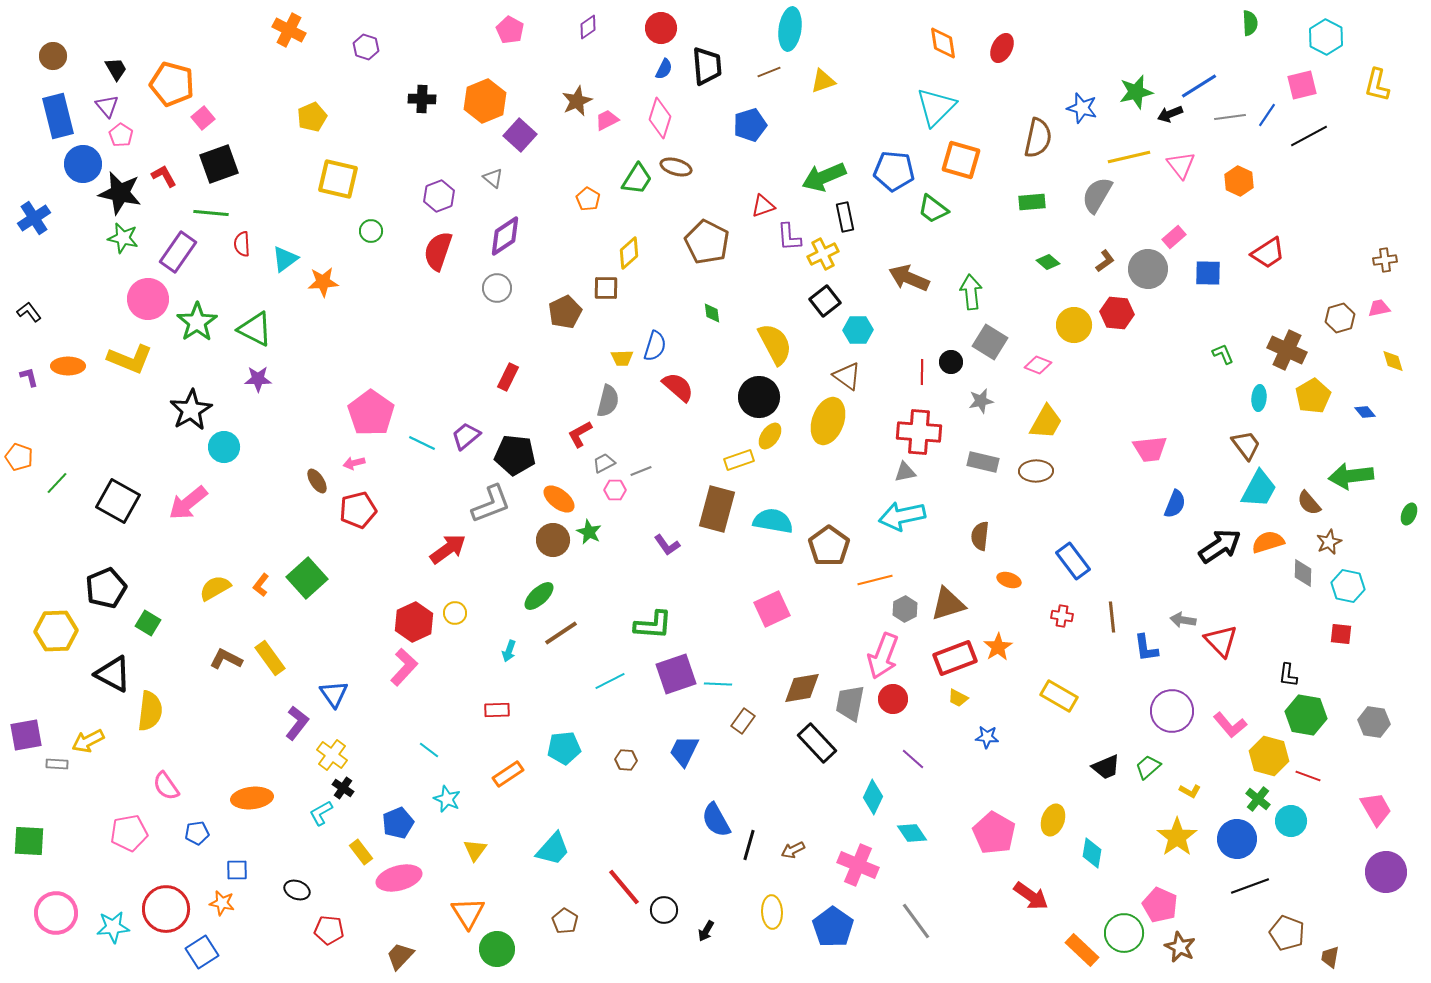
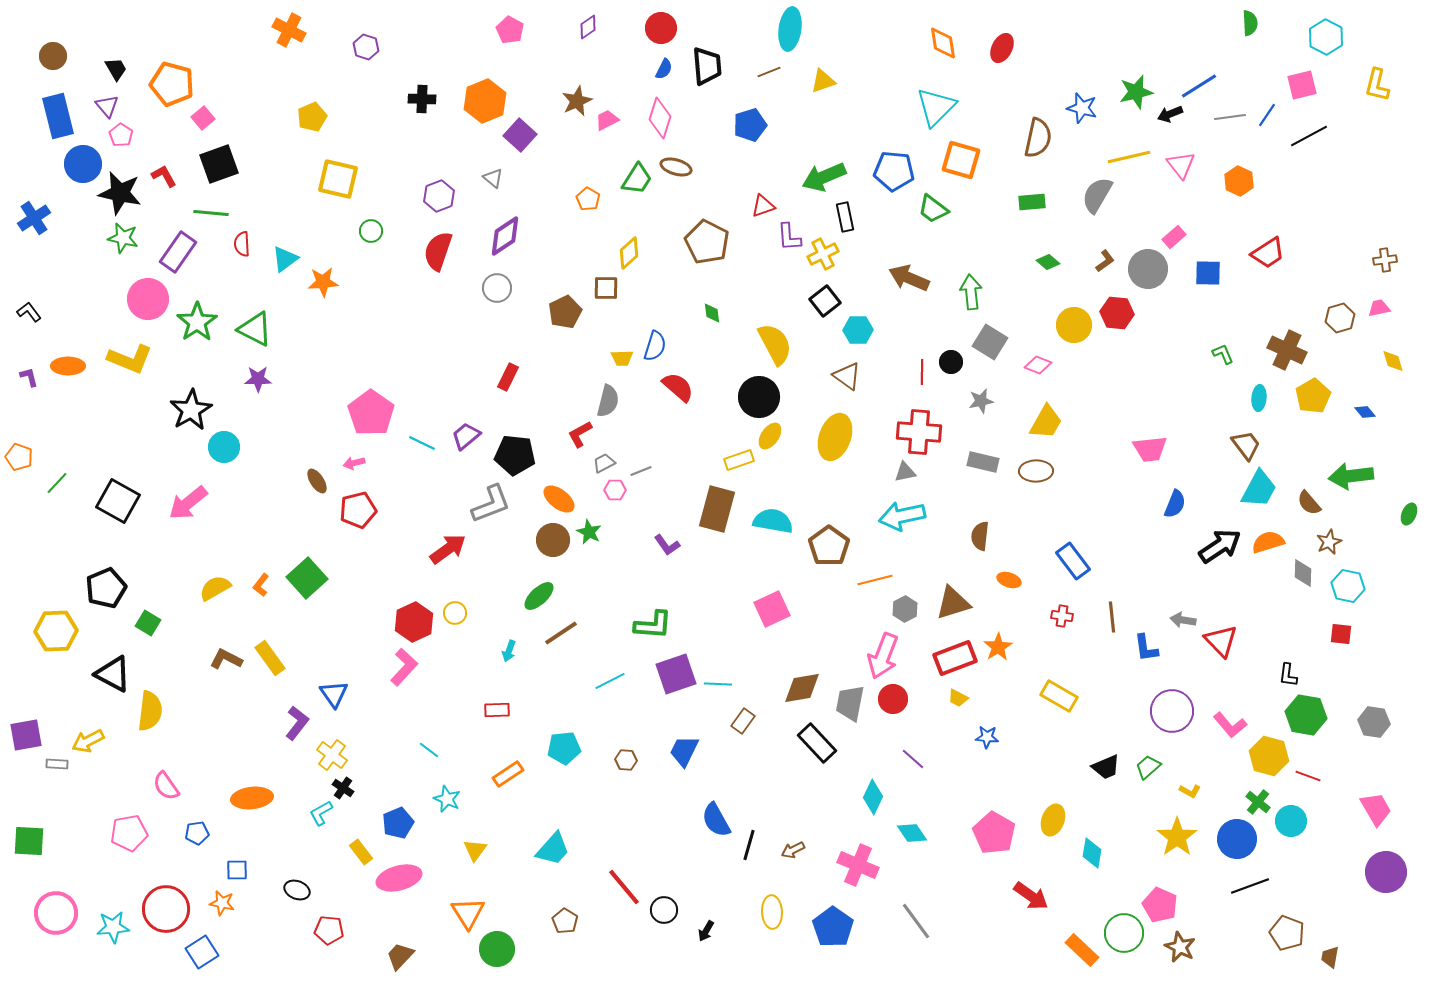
yellow ellipse at (828, 421): moved 7 px right, 16 px down
brown triangle at (948, 604): moved 5 px right, 1 px up
green cross at (1258, 799): moved 3 px down
